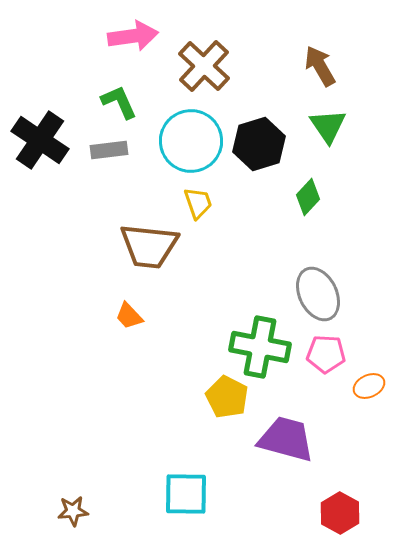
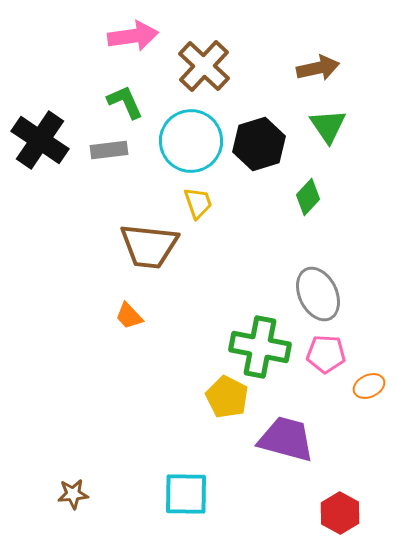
brown arrow: moved 2 px left, 2 px down; rotated 108 degrees clockwise
green L-shape: moved 6 px right
brown star: moved 17 px up
